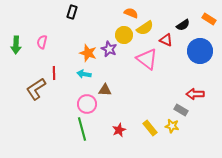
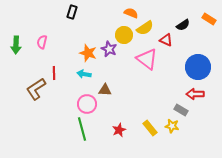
blue circle: moved 2 px left, 16 px down
